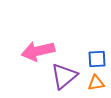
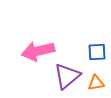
blue square: moved 7 px up
purple triangle: moved 3 px right
